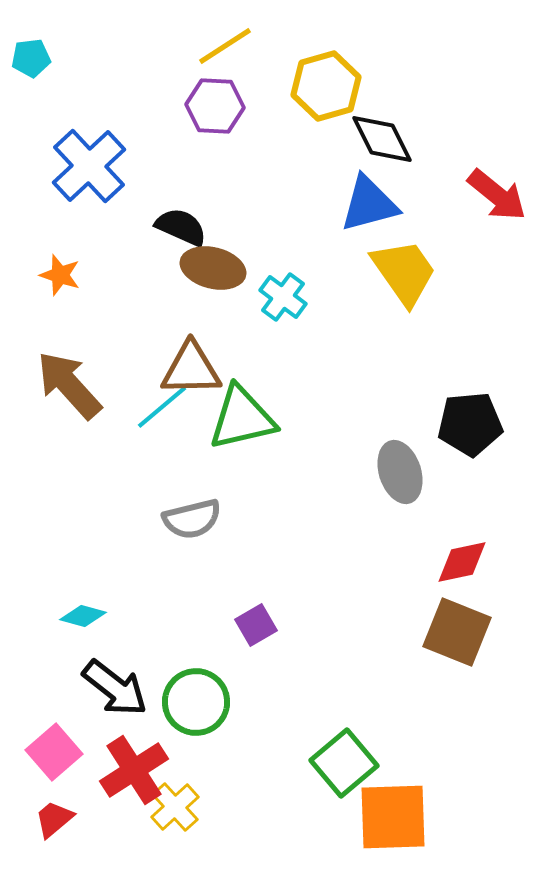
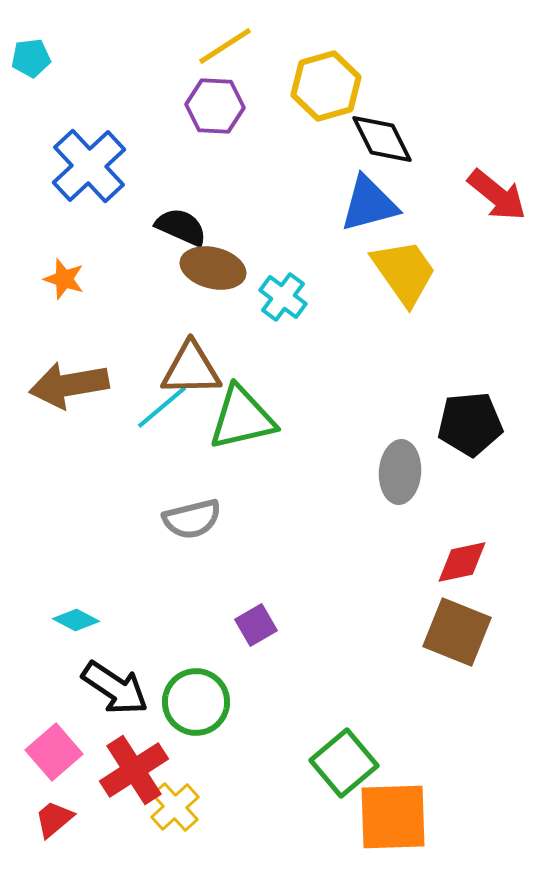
orange star: moved 4 px right, 4 px down
brown arrow: rotated 58 degrees counterclockwise
gray ellipse: rotated 22 degrees clockwise
cyan diamond: moved 7 px left, 4 px down; rotated 12 degrees clockwise
black arrow: rotated 4 degrees counterclockwise
